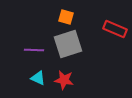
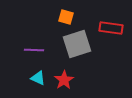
red rectangle: moved 4 px left, 1 px up; rotated 15 degrees counterclockwise
gray square: moved 9 px right
red star: rotated 30 degrees clockwise
